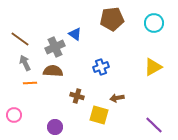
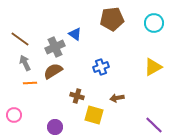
brown semicircle: rotated 36 degrees counterclockwise
yellow square: moved 5 px left
